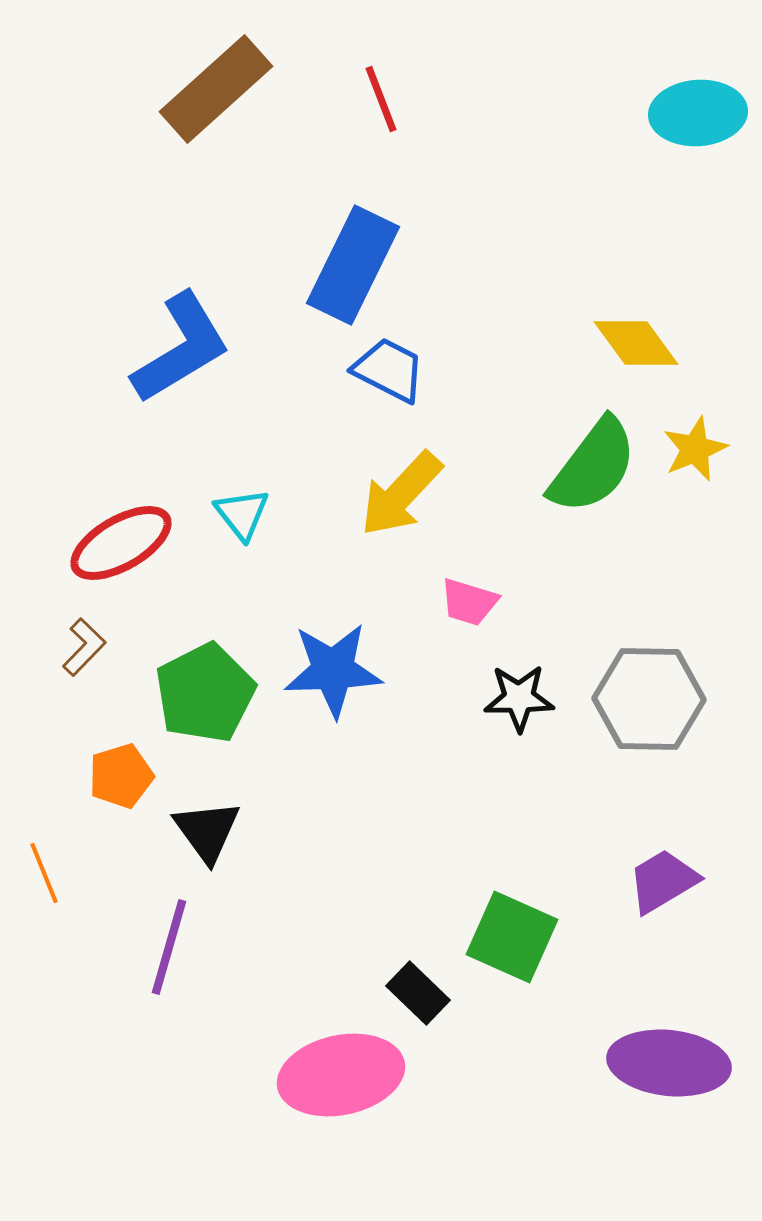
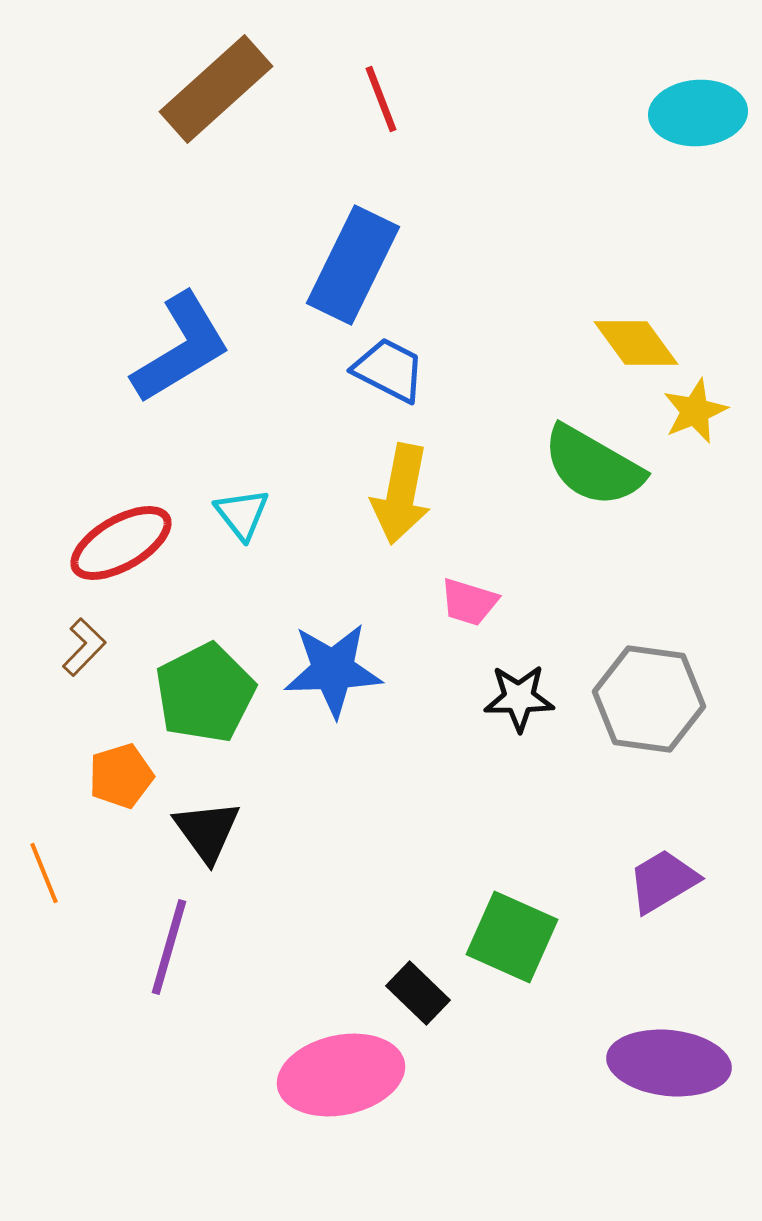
yellow star: moved 38 px up
green semicircle: rotated 83 degrees clockwise
yellow arrow: rotated 32 degrees counterclockwise
gray hexagon: rotated 7 degrees clockwise
